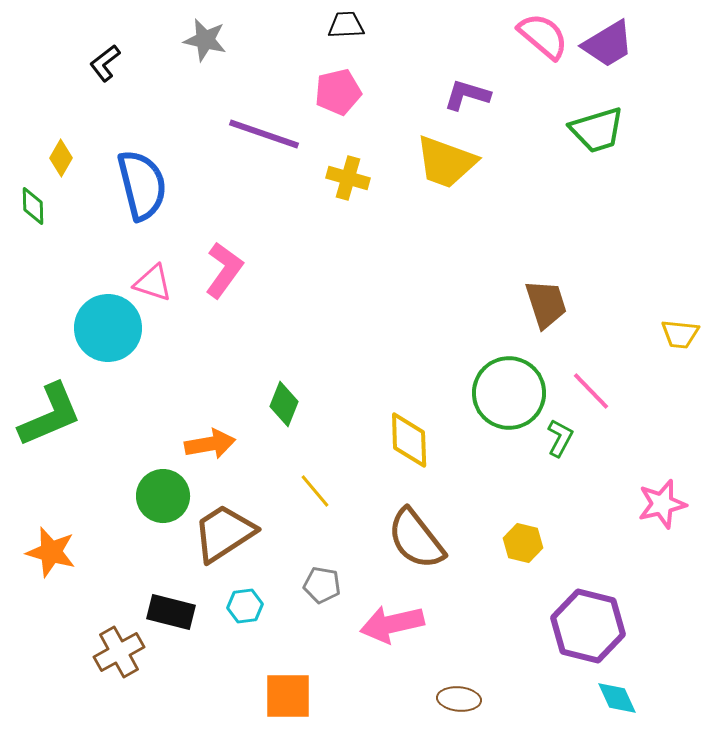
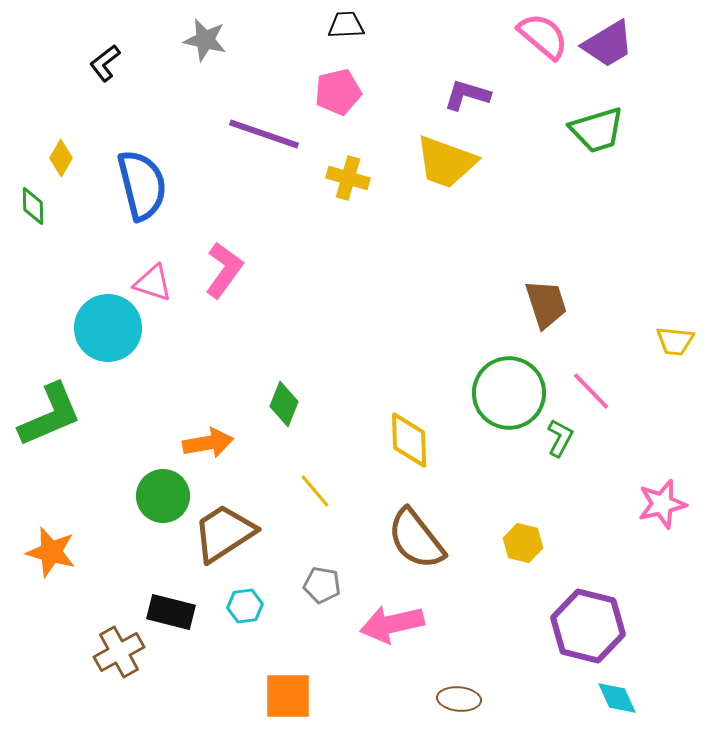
yellow trapezoid at (680, 334): moved 5 px left, 7 px down
orange arrow at (210, 444): moved 2 px left, 1 px up
